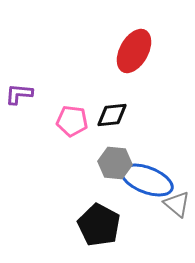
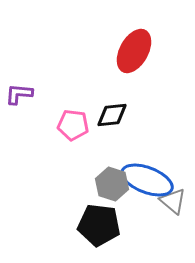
pink pentagon: moved 1 px right, 4 px down
gray hexagon: moved 3 px left, 21 px down; rotated 12 degrees clockwise
gray triangle: moved 4 px left, 3 px up
black pentagon: rotated 21 degrees counterclockwise
